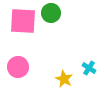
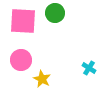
green circle: moved 4 px right
pink circle: moved 3 px right, 7 px up
yellow star: moved 22 px left
